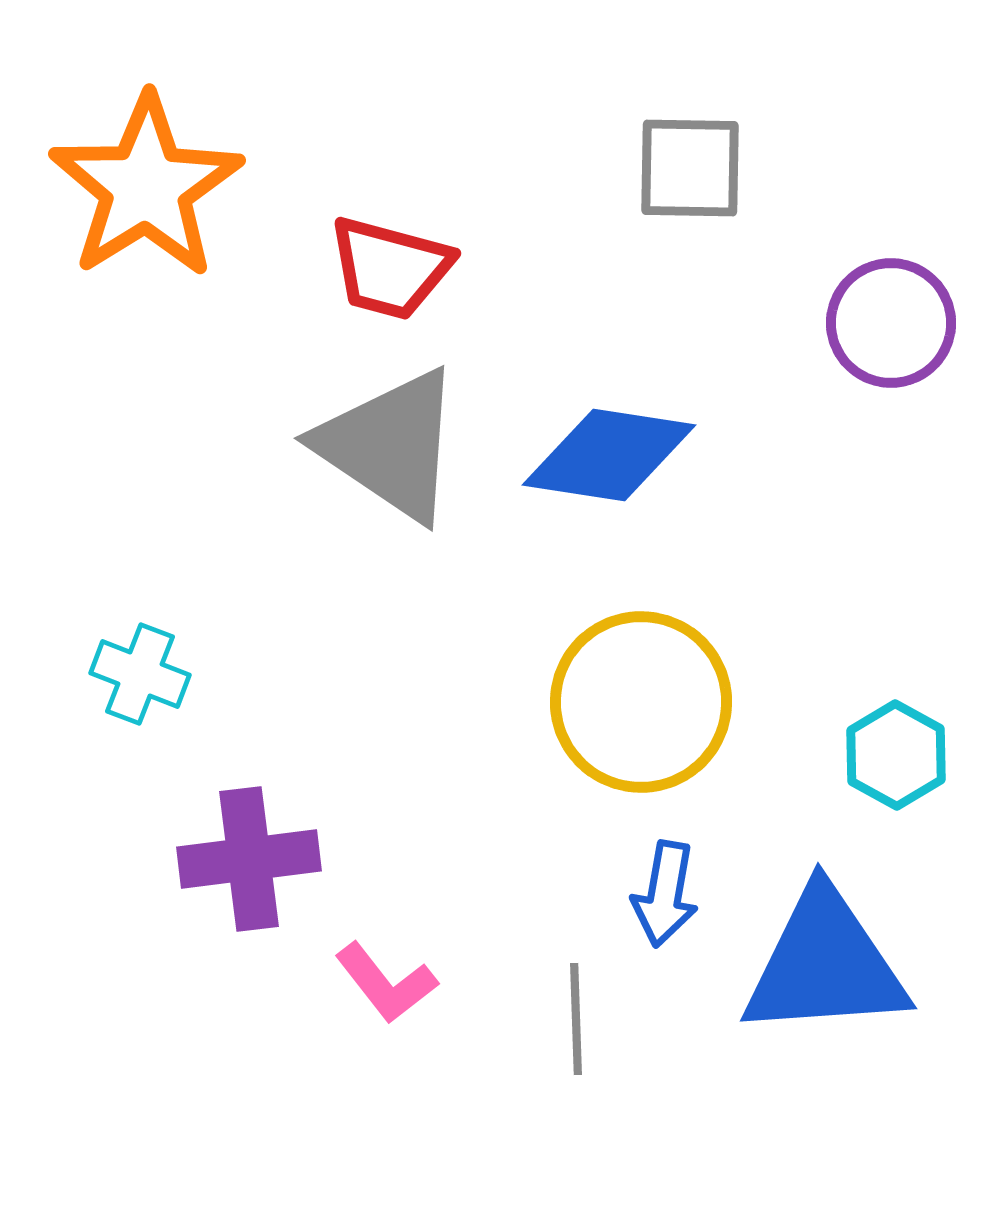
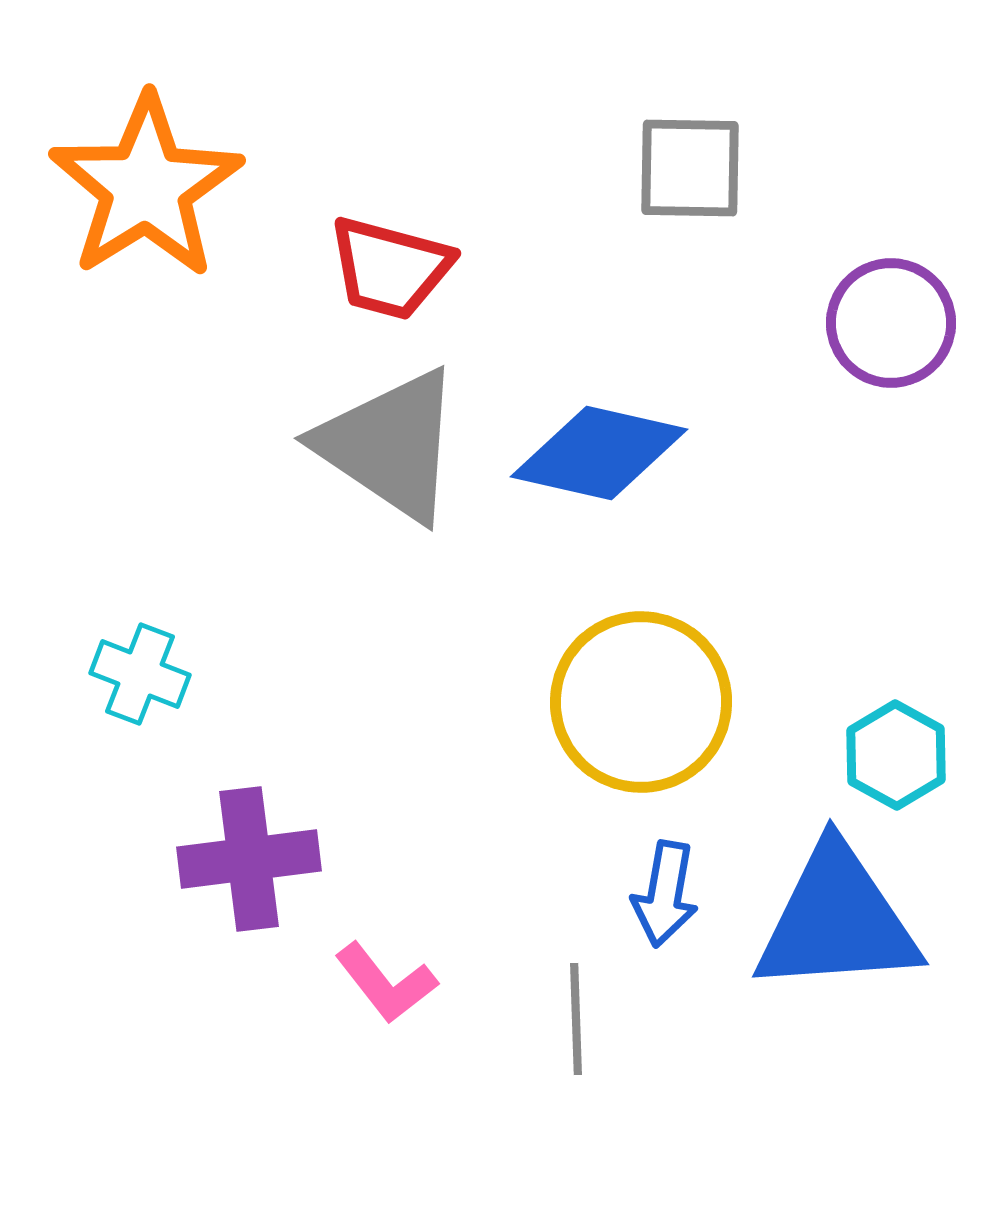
blue diamond: moved 10 px left, 2 px up; rotated 4 degrees clockwise
blue triangle: moved 12 px right, 44 px up
